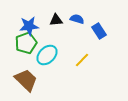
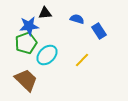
black triangle: moved 11 px left, 7 px up
